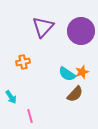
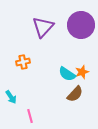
purple circle: moved 6 px up
